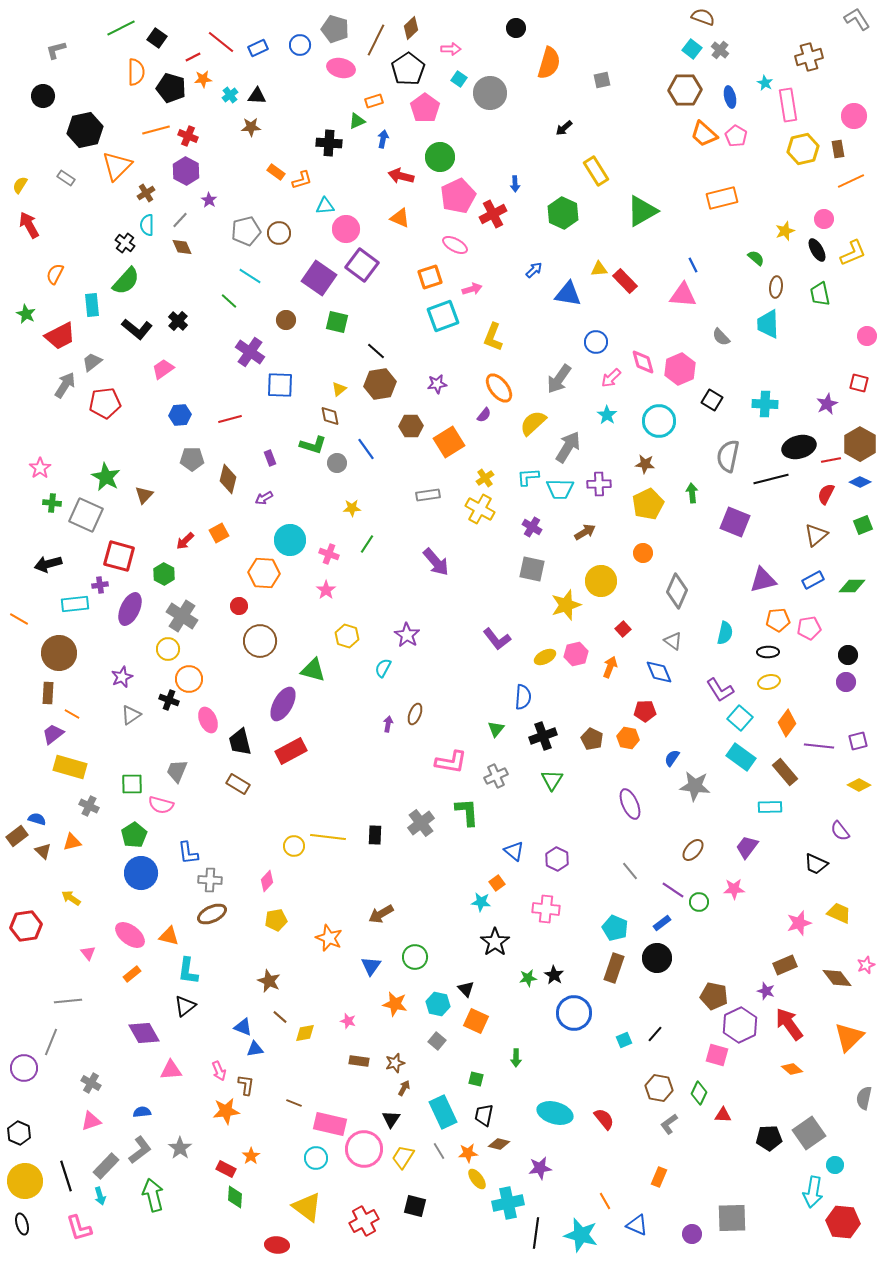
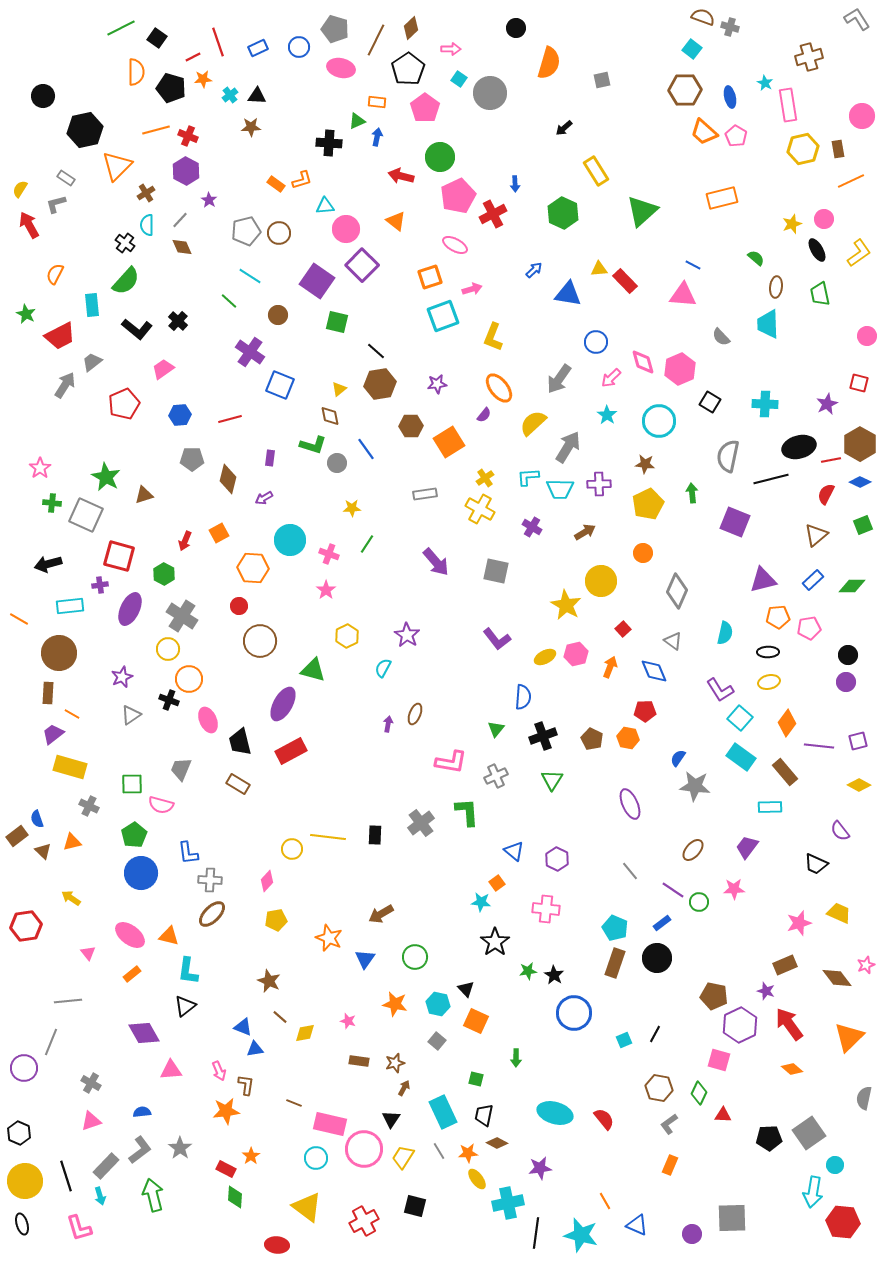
red line at (221, 42): moved 3 px left; rotated 32 degrees clockwise
blue circle at (300, 45): moved 1 px left, 2 px down
gray L-shape at (56, 50): moved 154 px down
gray cross at (720, 50): moved 10 px right, 23 px up; rotated 24 degrees counterclockwise
orange rectangle at (374, 101): moved 3 px right, 1 px down; rotated 24 degrees clockwise
pink circle at (854, 116): moved 8 px right
orange trapezoid at (704, 134): moved 2 px up
blue arrow at (383, 139): moved 6 px left, 2 px up
orange rectangle at (276, 172): moved 12 px down
yellow semicircle at (20, 185): moved 4 px down
green triangle at (642, 211): rotated 12 degrees counterclockwise
orange triangle at (400, 218): moved 4 px left, 3 px down; rotated 15 degrees clockwise
yellow star at (785, 231): moved 7 px right, 7 px up
yellow L-shape at (853, 253): moved 6 px right; rotated 12 degrees counterclockwise
purple square at (362, 265): rotated 8 degrees clockwise
blue line at (693, 265): rotated 35 degrees counterclockwise
purple square at (319, 278): moved 2 px left, 3 px down
brown circle at (286, 320): moved 8 px left, 5 px up
blue square at (280, 385): rotated 20 degrees clockwise
black square at (712, 400): moved 2 px left, 2 px down
red pentagon at (105, 403): moved 19 px right, 1 px down; rotated 16 degrees counterclockwise
purple rectangle at (270, 458): rotated 28 degrees clockwise
brown triangle at (144, 495): rotated 30 degrees clockwise
gray rectangle at (428, 495): moved 3 px left, 1 px up
red arrow at (185, 541): rotated 24 degrees counterclockwise
gray square at (532, 569): moved 36 px left, 2 px down
orange hexagon at (264, 573): moved 11 px left, 5 px up
blue rectangle at (813, 580): rotated 15 degrees counterclockwise
cyan rectangle at (75, 604): moved 5 px left, 2 px down
yellow star at (566, 605): rotated 24 degrees counterclockwise
orange pentagon at (778, 620): moved 3 px up
yellow hexagon at (347, 636): rotated 15 degrees clockwise
blue diamond at (659, 672): moved 5 px left, 1 px up
blue semicircle at (672, 758): moved 6 px right
gray trapezoid at (177, 771): moved 4 px right, 2 px up
blue semicircle at (37, 819): rotated 126 degrees counterclockwise
yellow circle at (294, 846): moved 2 px left, 3 px down
brown ellipse at (212, 914): rotated 20 degrees counterclockwise
blue triangle at (371, 966): moved 6 px left, 7 px up
brown rectangle at (614, 968): moved 1 px right, 5 px up
green star at (528, 978): moved 7 px up
black line at (655, 1034): rotated 12 degrees counterclockwise
pink square at (717, 1055): moved 2 px right, 5 px down
brown diamond at (499, 1144): moved 2 px left, 1 px up; rotated 15 degrees clockwise
orange rectangle at (659, 1177): moved 11 px right, 12 px up
